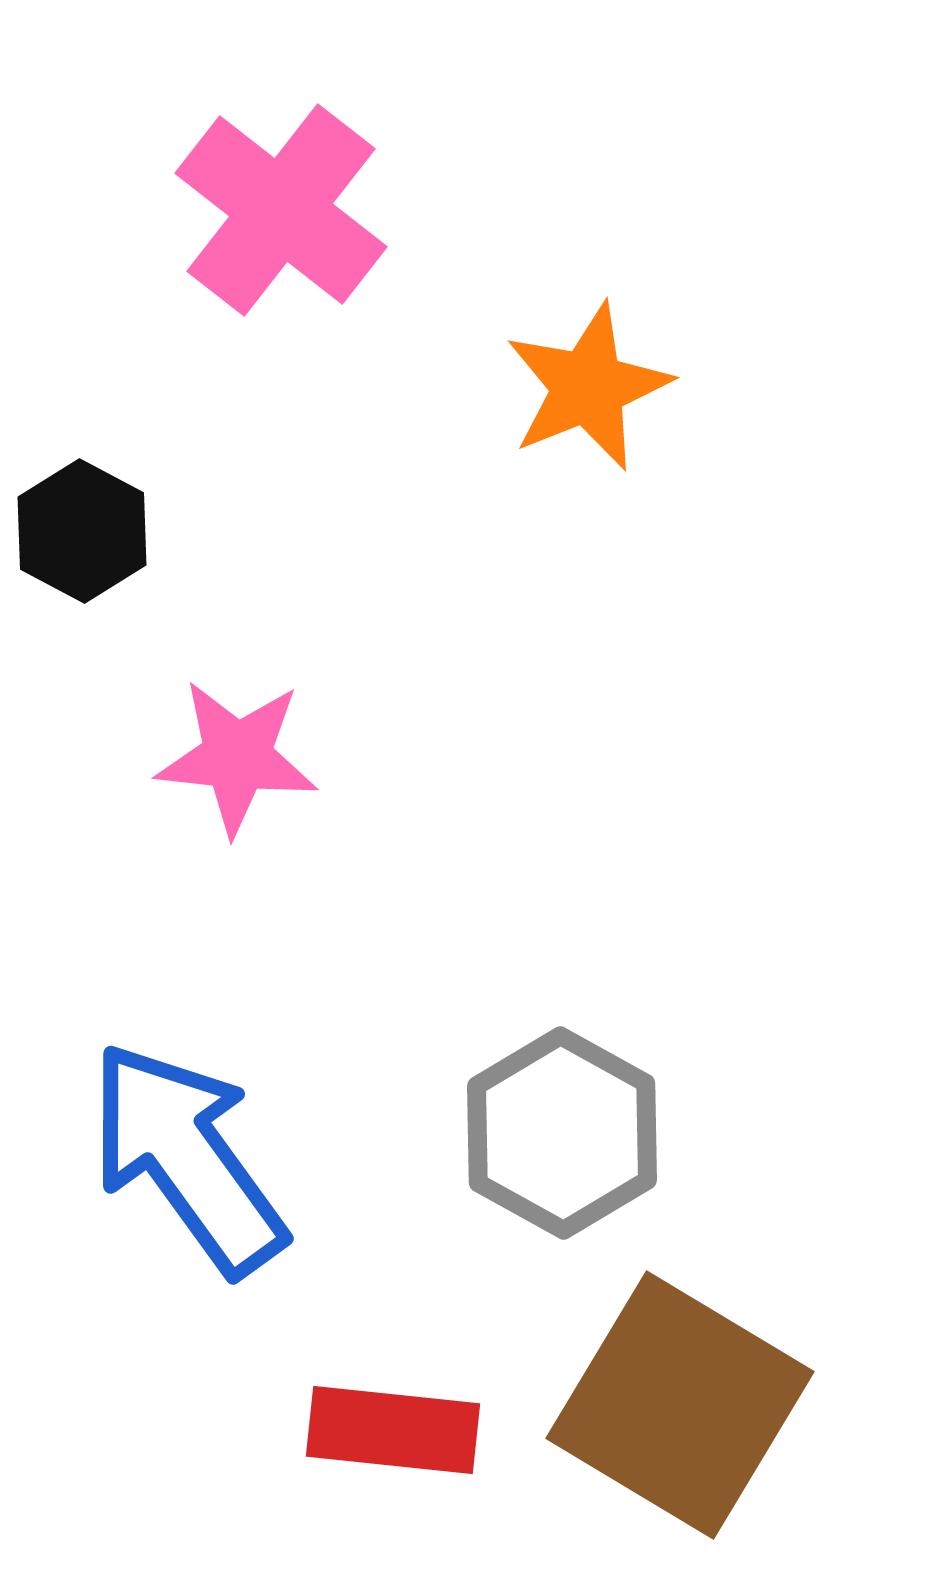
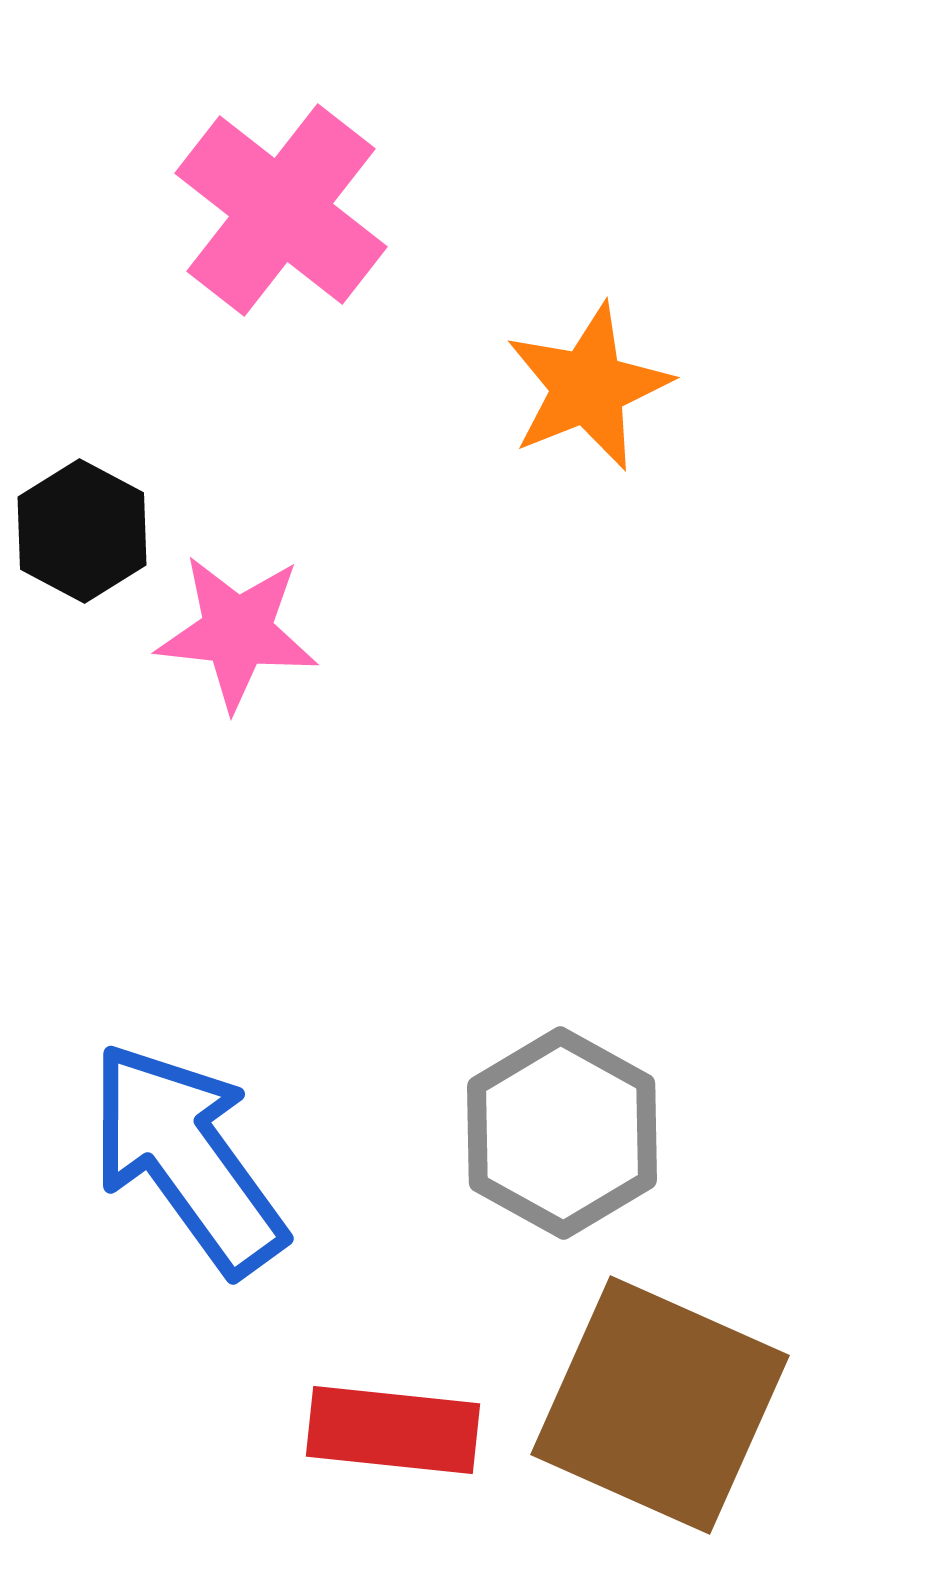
pink star: moved 125 px up
brown square: moved 20 px left; rotated 7 degrees counterclockwise
